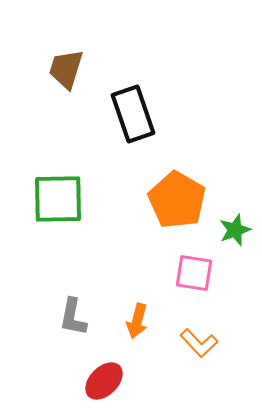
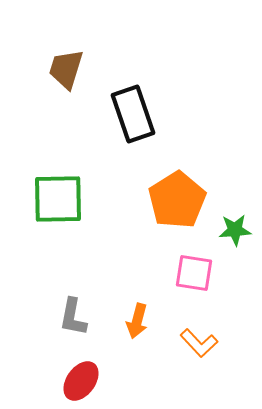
orange pentagon: rotated 10 degrees clockwise
green star: rotated 16 degrees clockwise
red ellipse: moved 23 px left; rotated 9 degrees counterclockwise
